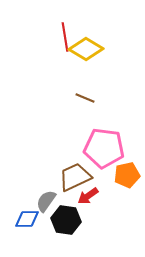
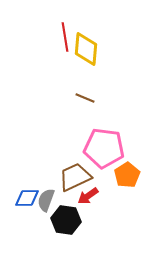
yellow diamond: rotated 64 degrees clockwise
orange pentagon: rotated 20 degrees counterclockwise
gray semicircle: moved 1 px up; rotated 15 degrees counterclockwise
blue diamond: moved 21 px up
